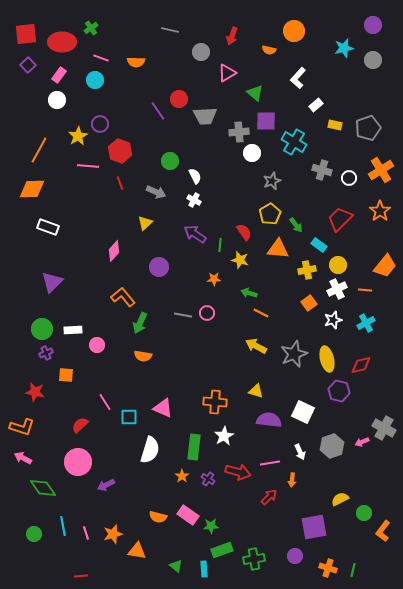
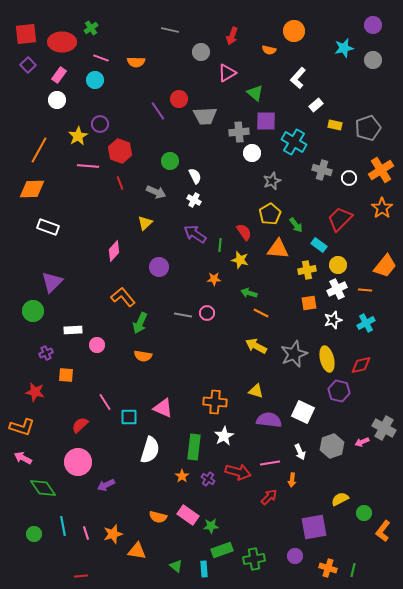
orange star at (380, 211): moved 2 px right, 3 px up
orange square at (309, 303): rotated 28 degrees clockwise
green circle at (42, 329): moved 9 px left, 18 px up
